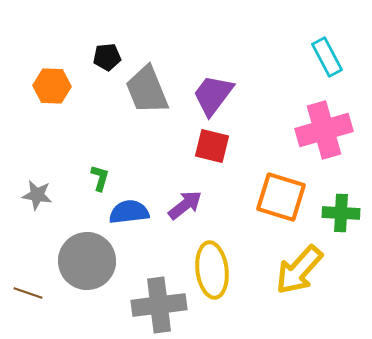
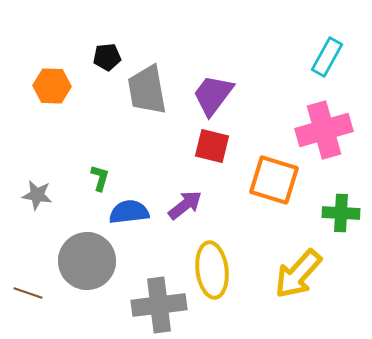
cyan rectangle: rotated 57 degrees clockwise
gray trapezoid: rotated 12 degrees clockwise
orange square: moved 7 px left, 17 px up
yellow arrow: moved 1 px left, 4 px down
